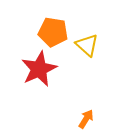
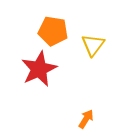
orange pentagon: moved 1 px up
yellow triangle: moved 6 px right; rotated 25 degrees clockwise
